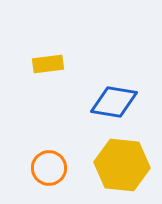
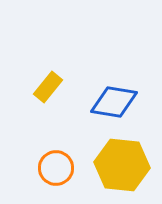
yellow rectangle: moved 23 px down; rotated 44 degrees counterclockwise
orange circle: moved 7 px right
